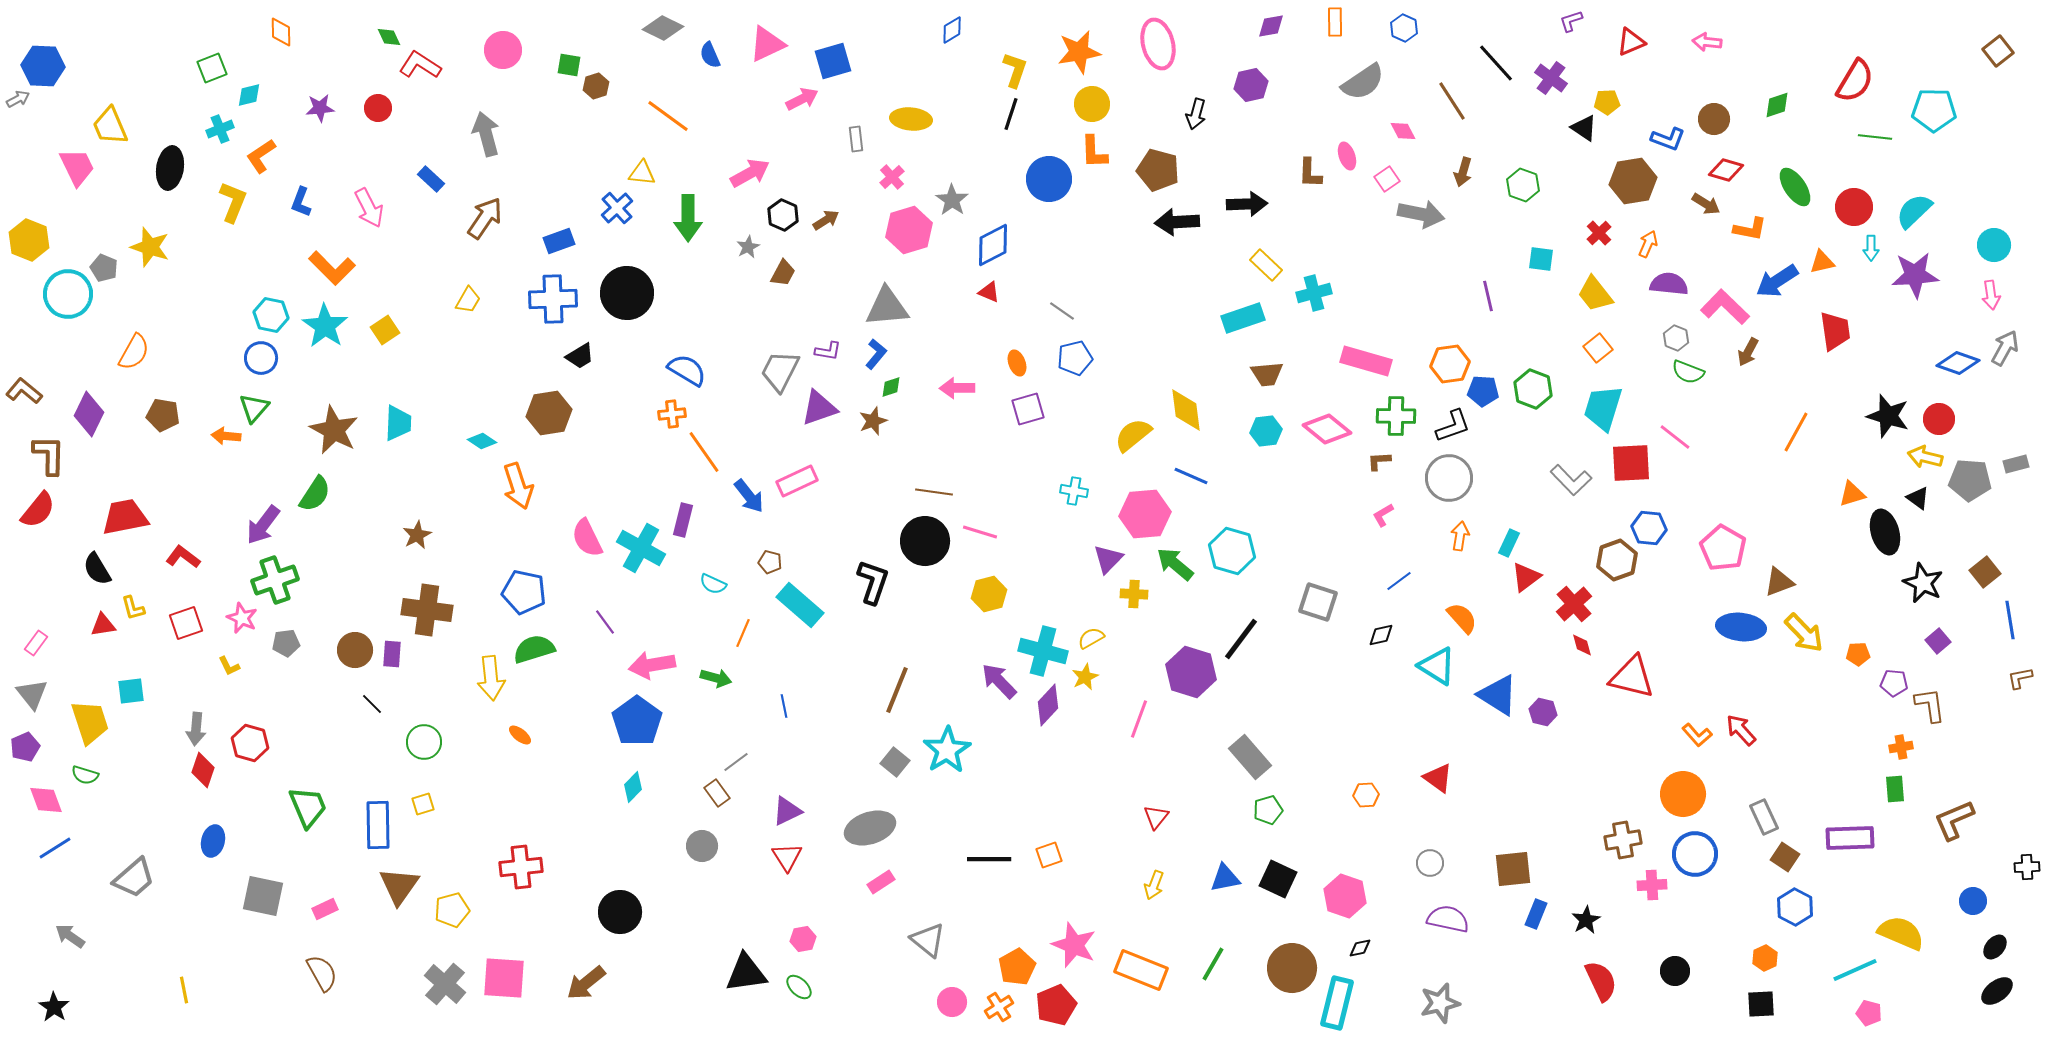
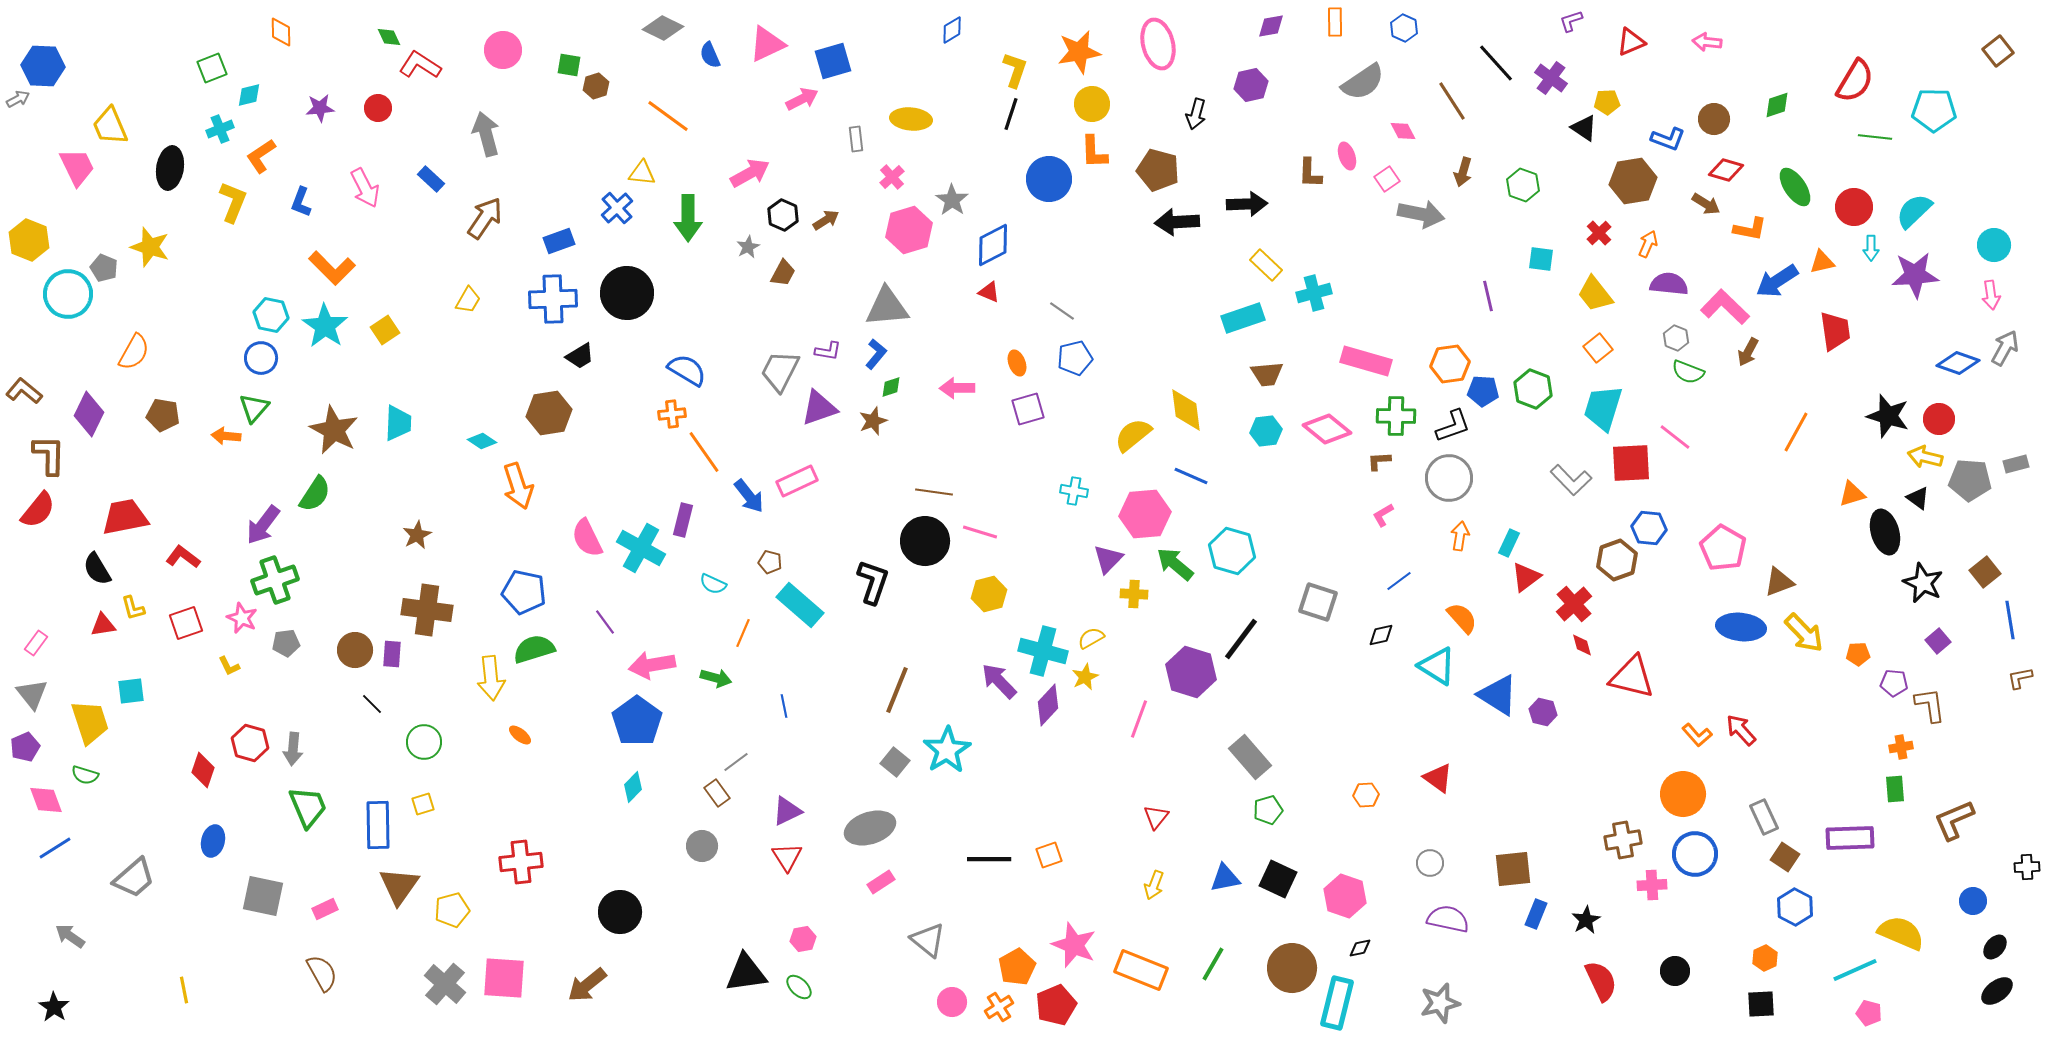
pink arrow at (369, 208): moved 4 px left, 20 px up
gray arrow at (196, 729): moved 97 px right, 20 px down
red cross at (521, 867): moved 5 px up
brown arrow at (586, 983): moved 1 px right, 2 px down
